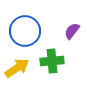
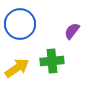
blue circle: moved 5 px left, 7 px up
